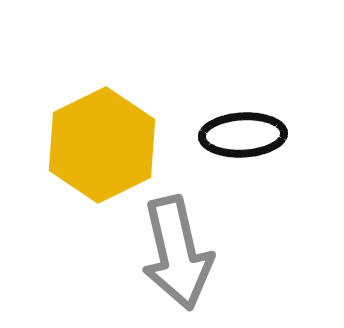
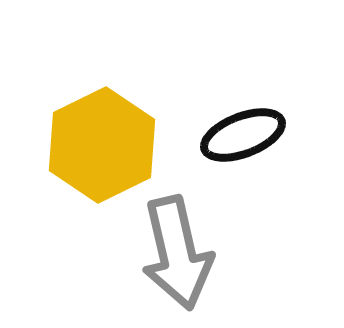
black ellipse: rotated 18 degrees counterclockwise
